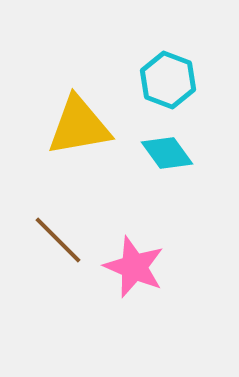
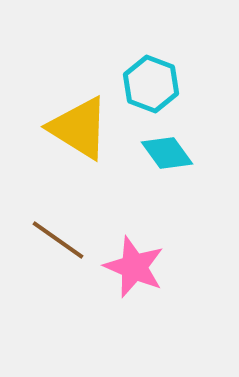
cyan hexagon: moved 17 px left, 4 px down
yellow triangle: moved 2 px down; rotated 42 degrees clockwise
brown line: rotated 10 degrees counterclockwise
